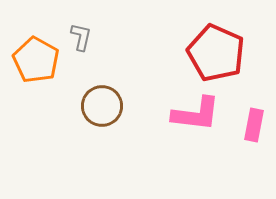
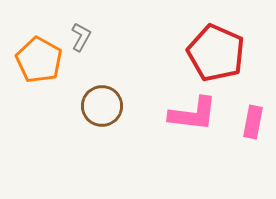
gray L-shape: rotated 16 degrees clockwise
orange pentagon: moved 3 px right
pink L-shape: moved 3 px left
pink rectangle: moved 1 px left, 3 px up
